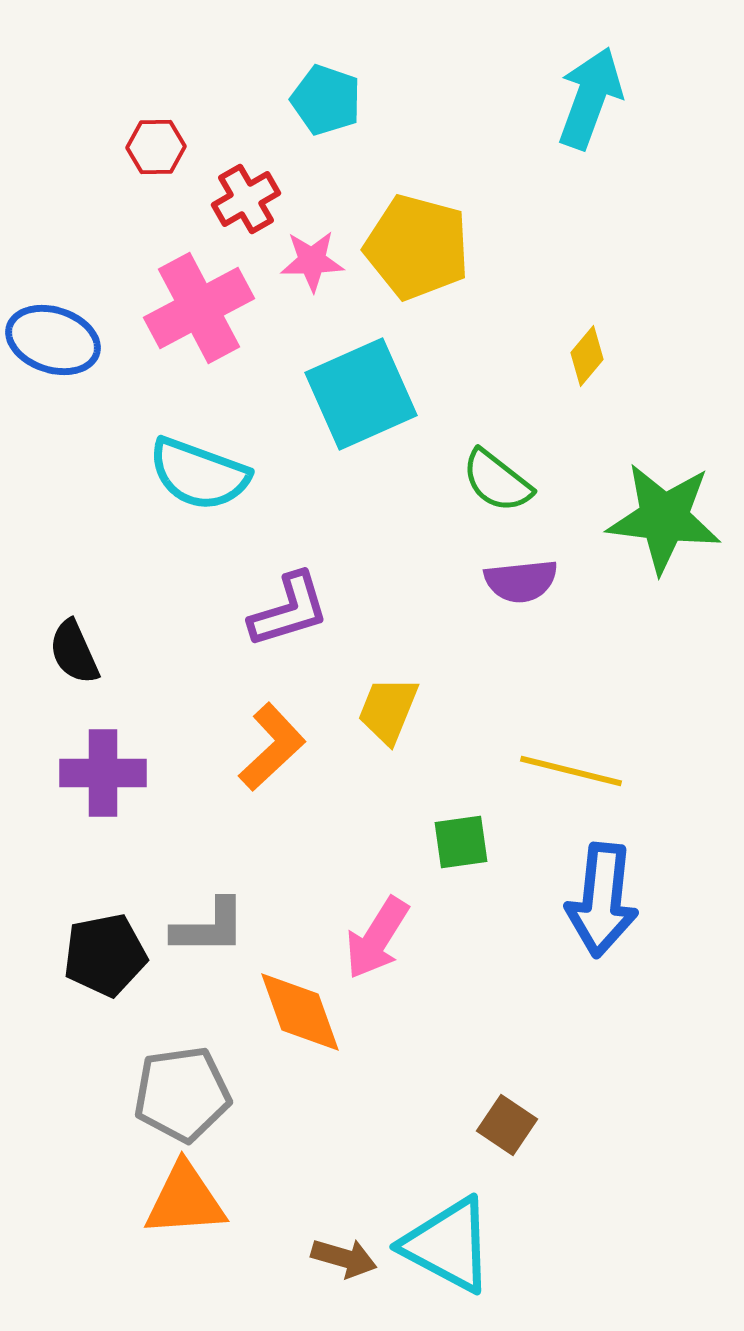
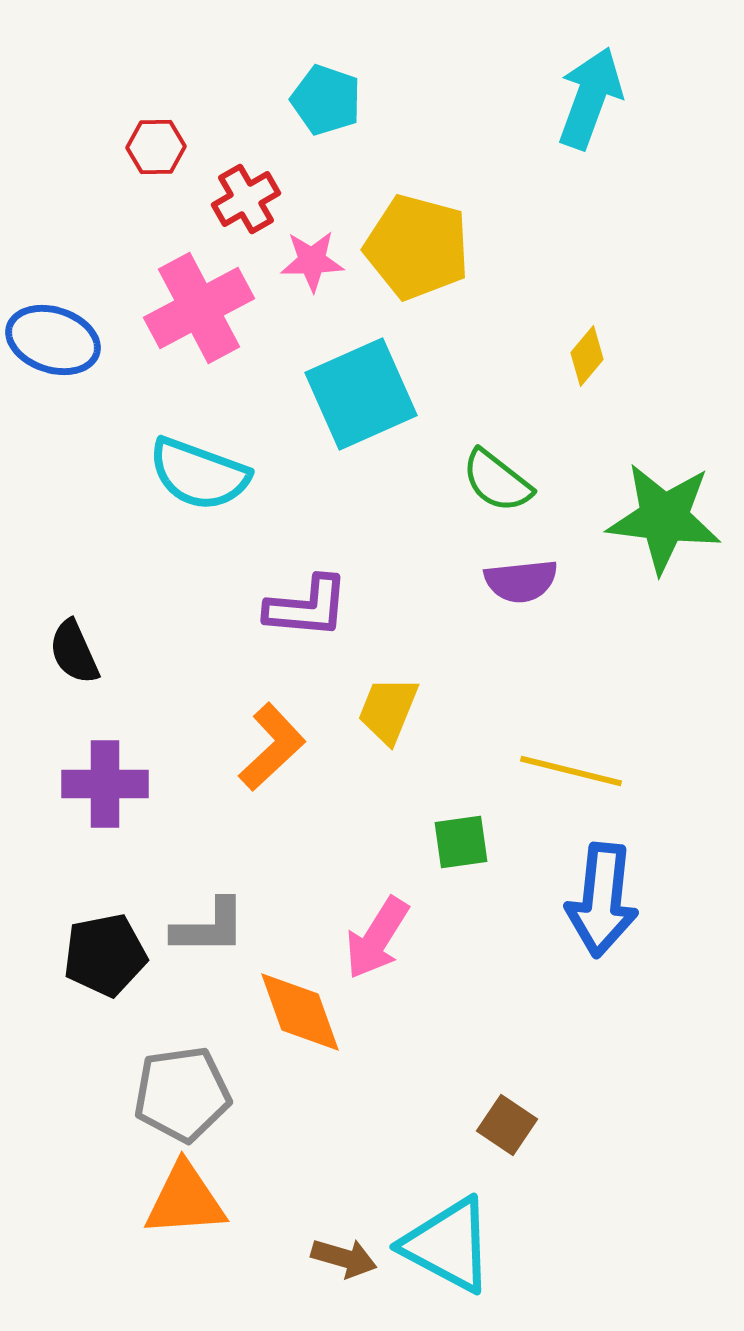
purple L-shape: moved 18 px right, 3 px up; rotated 22 degrees clockwise
purple cross: moved 2 px right, 11 px down
